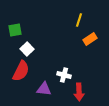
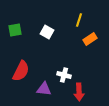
white square: moved 20 px right, 17 px up; rotated 16 degrees counterclockwise
